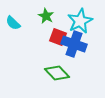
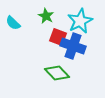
blue cross: moved 1 px left, 2 px down
